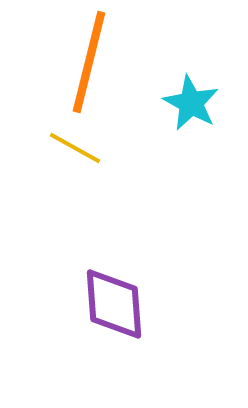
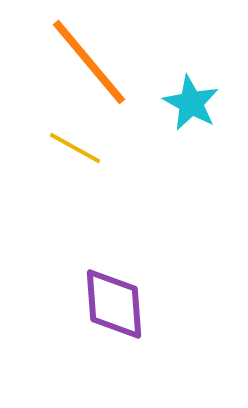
orange line: rotated 54 degrees counterclockwise
